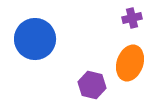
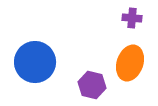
purple cross: rotated 18 degrees clockwise
blue circle: moved 23 px down
